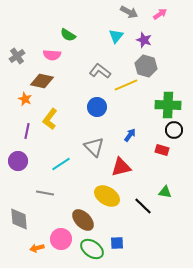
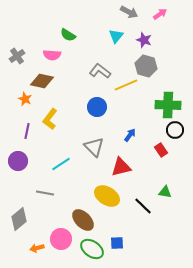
black circle: moved 1 px right
red rectangle: moved 1 px left; rotated 40 degrees clockwise
gray diamond: rotated 55 degrees clockwise
